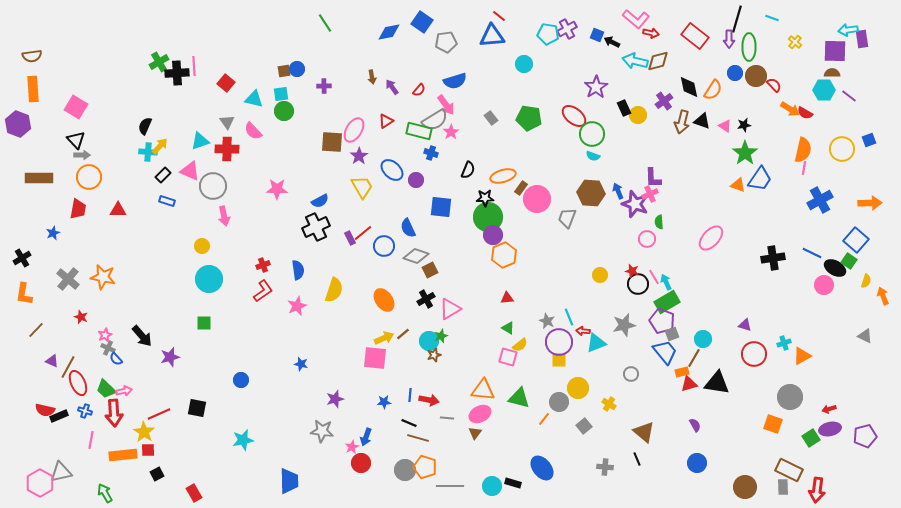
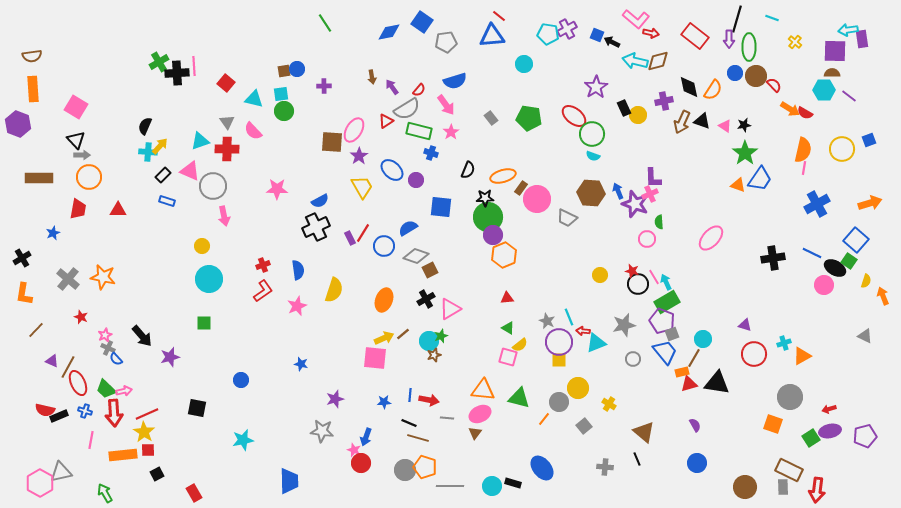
purple cross at (664, 101): rotated 24 degrees clockwise
gray semicircle at (435, 120): moved 28 px left, 11 px up
brown arrow at (682, 122): rotated 10 degrees clockwise
blue cross at (820, 200): moved 3 px left, 4 px down
orange arrow at (870, 203): rotated 15 degrees counterclockwise
gray trapezoid at (567, 218): rotated 85 degrees counterclockwise
blue semicircle at (408, 228): rotated 84 degrees clockwise
red line at (363, 233): rotated 18 degrees counterclockwise
orange ellipse at (384, 300): rotated 55 degrees clockwise
gray circle at (631, 374): moved 2 px right, 15 px up
red line at (159, 414): moved 12 px left
purple ellipse at (830, 429): moved 2 px down
pink star at (352, 447): moved 2 px right, 3 px down; rotated 24 degrees counterclockwise
